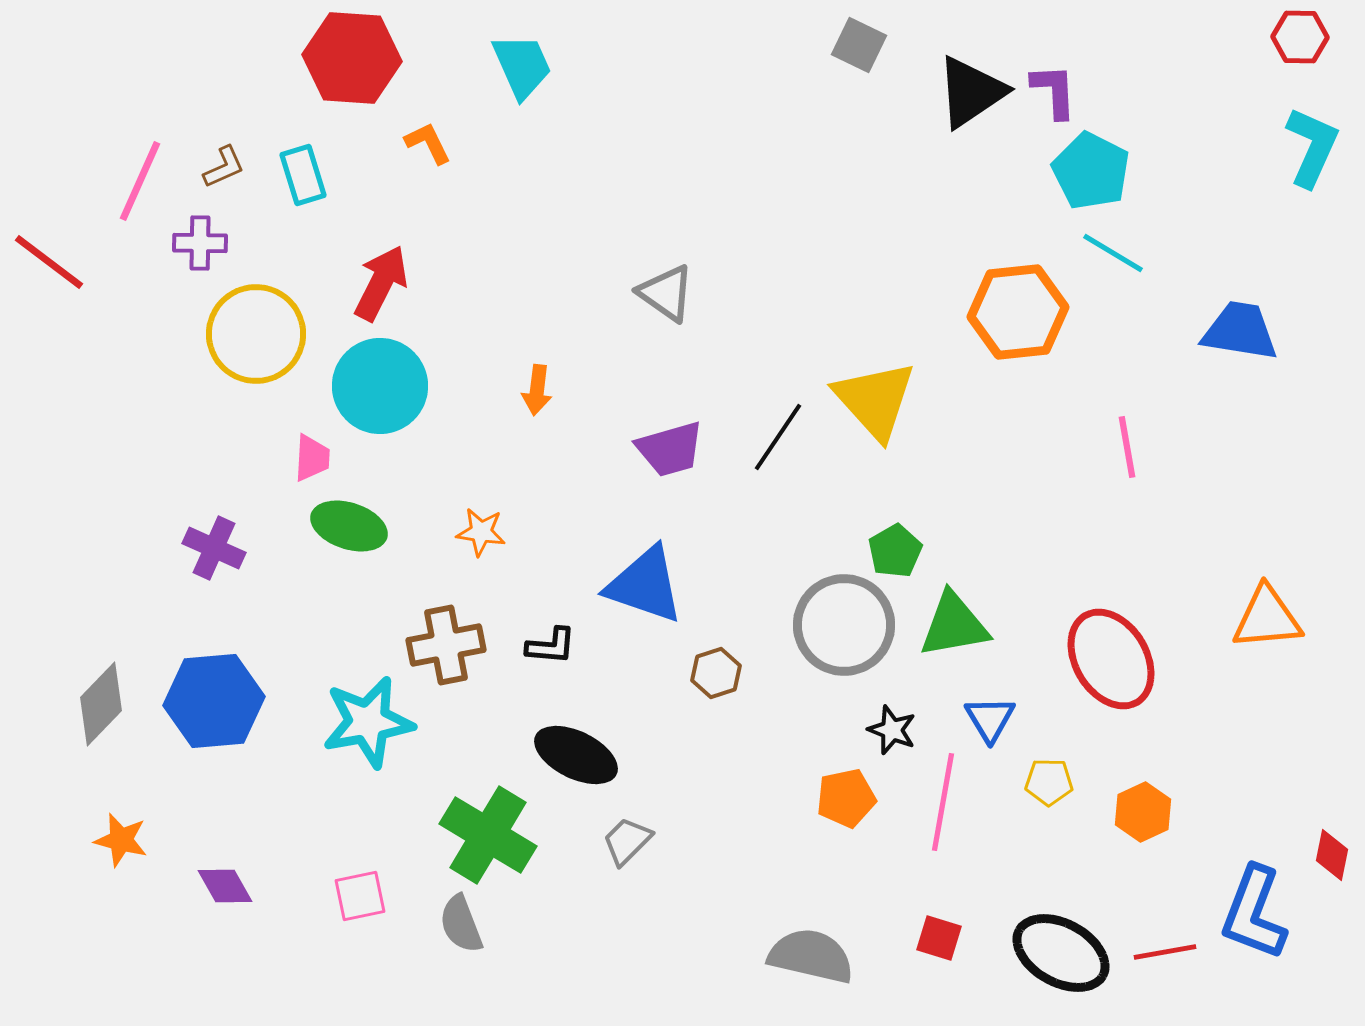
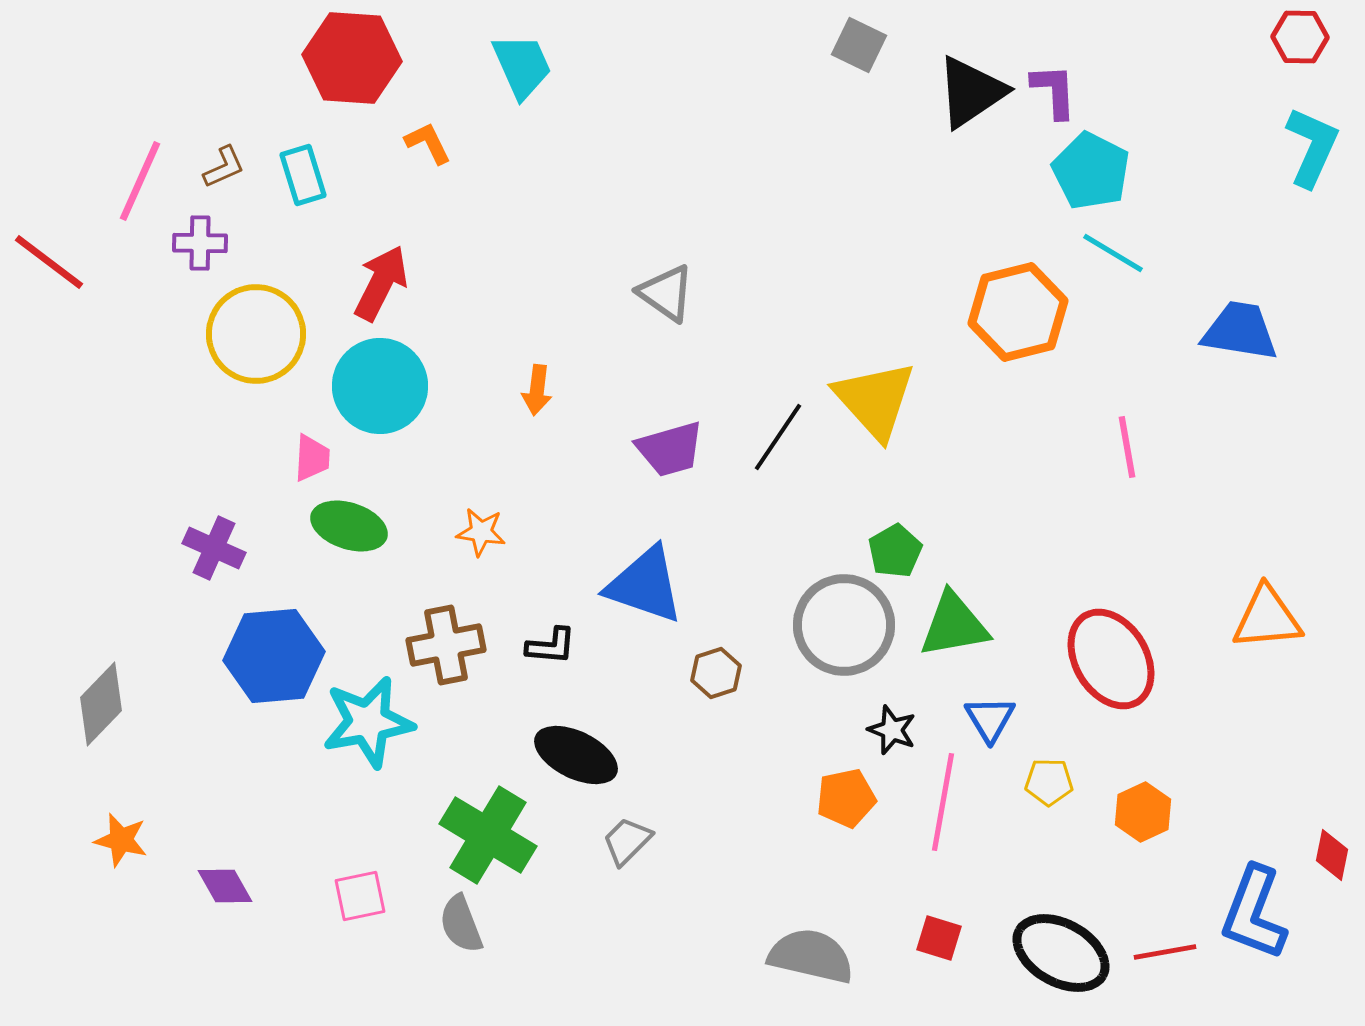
orange hexagon at (1018, 312): rotated 8 degrees counterclockwise
blue hexagon at (214, 701): moved 60 px right, 45 px up
